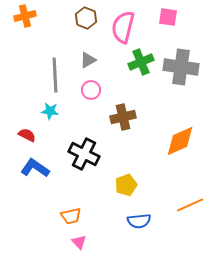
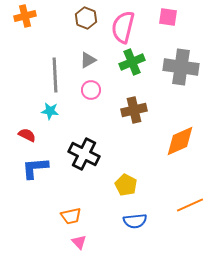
green cross: moved 9 px left
brown cross: moved 11 px right, 7 px up
blue L-shape: rotated 40 degrees counterclockwise
yellow pentagon: rotated 25 degrees counterclockwise
blue semicircle: moved 4 px left
